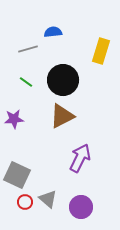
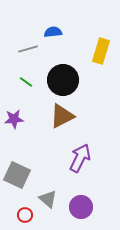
red circle: moved 13 px down
